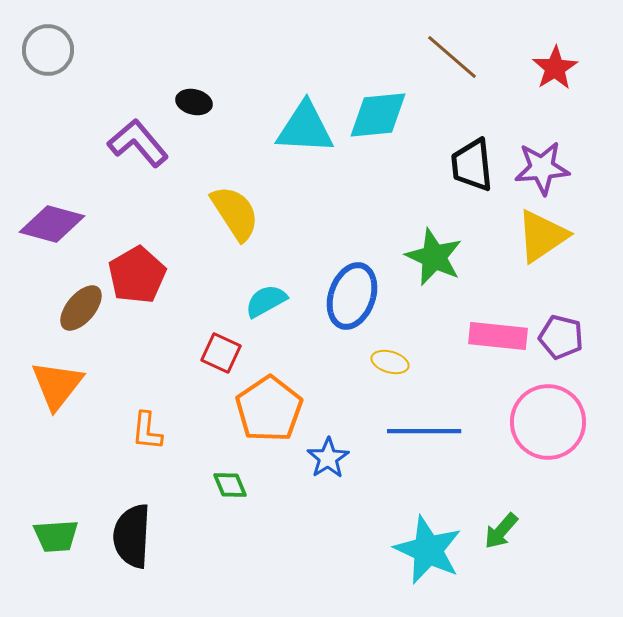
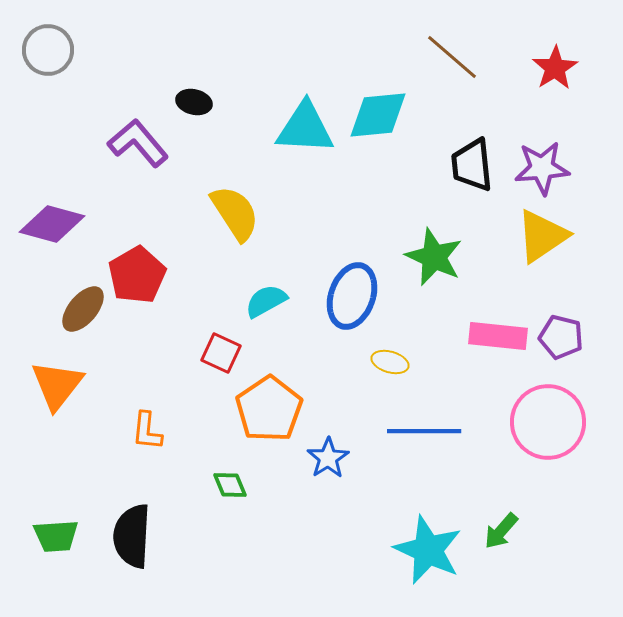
brown ellipse: moved 2 px right, 1 px down
